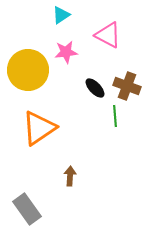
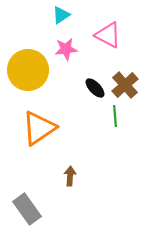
pink star: moved 3 px up
brown cross: moved 2 px left, 1 px up; rotated 28 degrees clockwise
